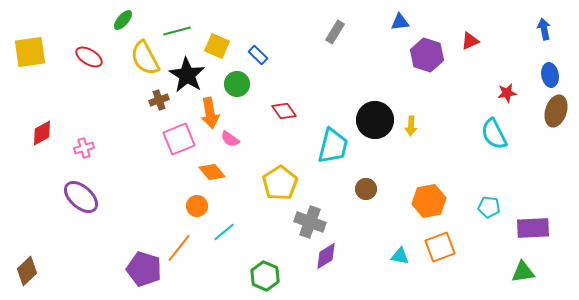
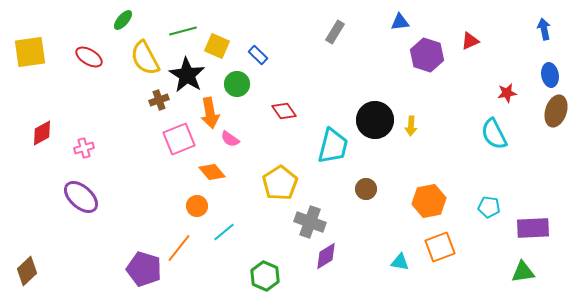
green line at (177, 31): moved 6 px right
cyan triangle at (400, 256): moved 6 px down
